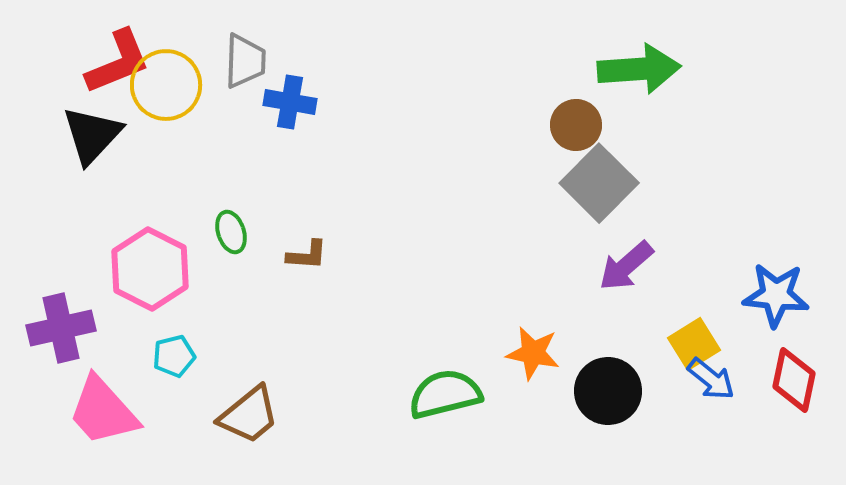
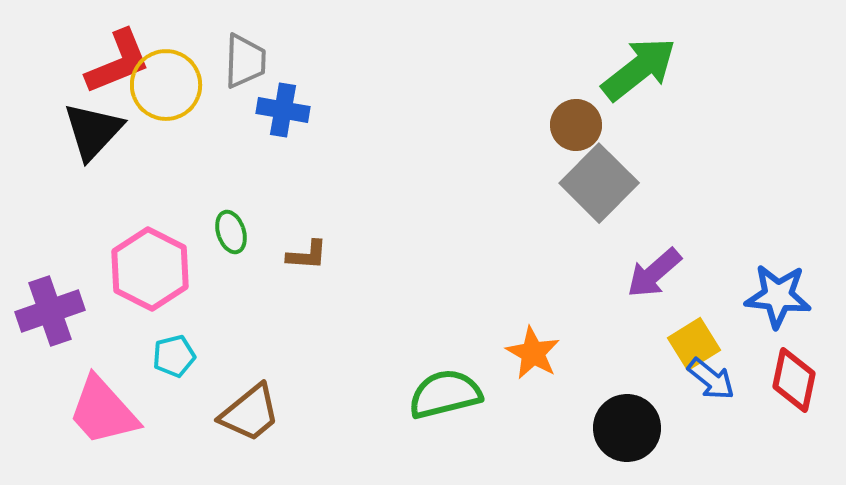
green arrow: rotated 34 degrees counterclockwise
blue cross: moved 7 px left, 8 px down
black triangle: moved 1 px right, 4 px up
purple arrow: moved 28 px right, 7 px down
blue star: moved 2 px right, 1 px down
purple cross: moved 11 px left, 17 px up; rotated 6 degrees counterclockwise
orange star: rotated 18 degrees clockwise
black circle: moved 19 px right, 37 px down
brown trapezoid: moved 1 px right, 2 px up
